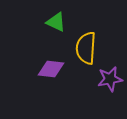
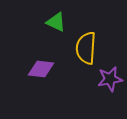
purple diamond: moved 10 px left
